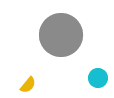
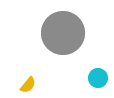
gray circle: moved 2 px right, 2 px up
